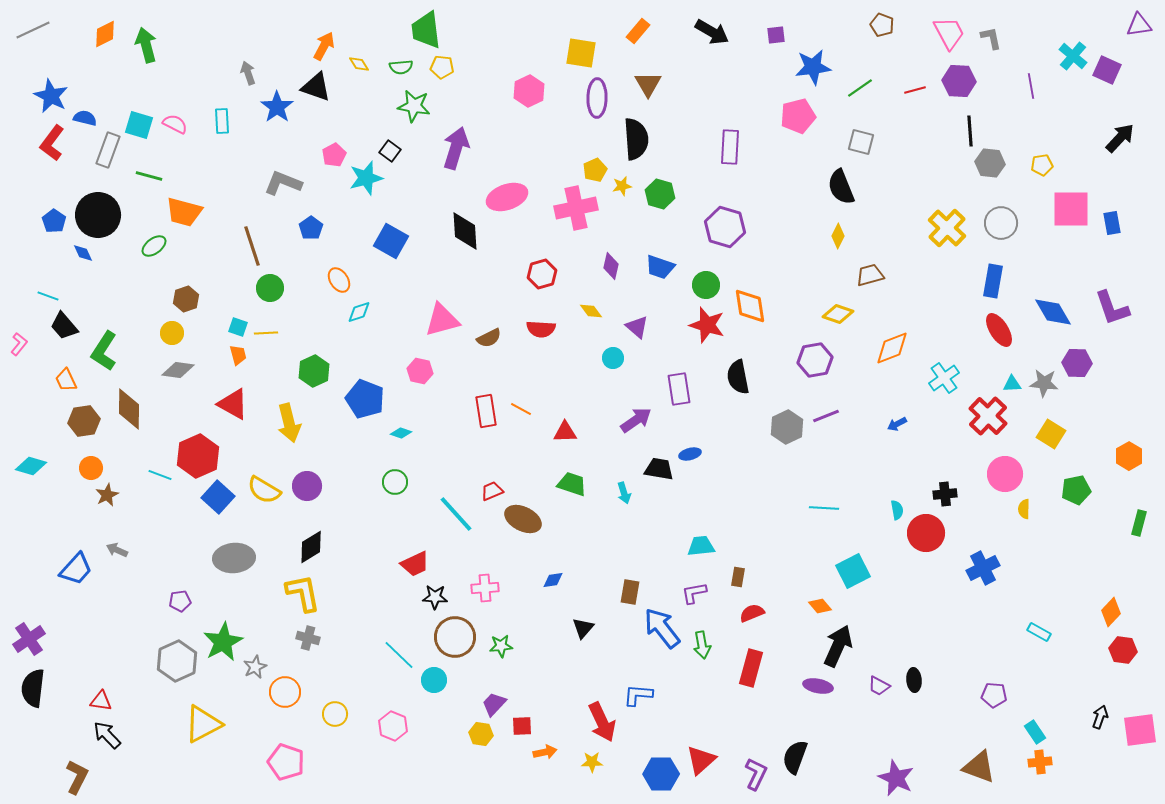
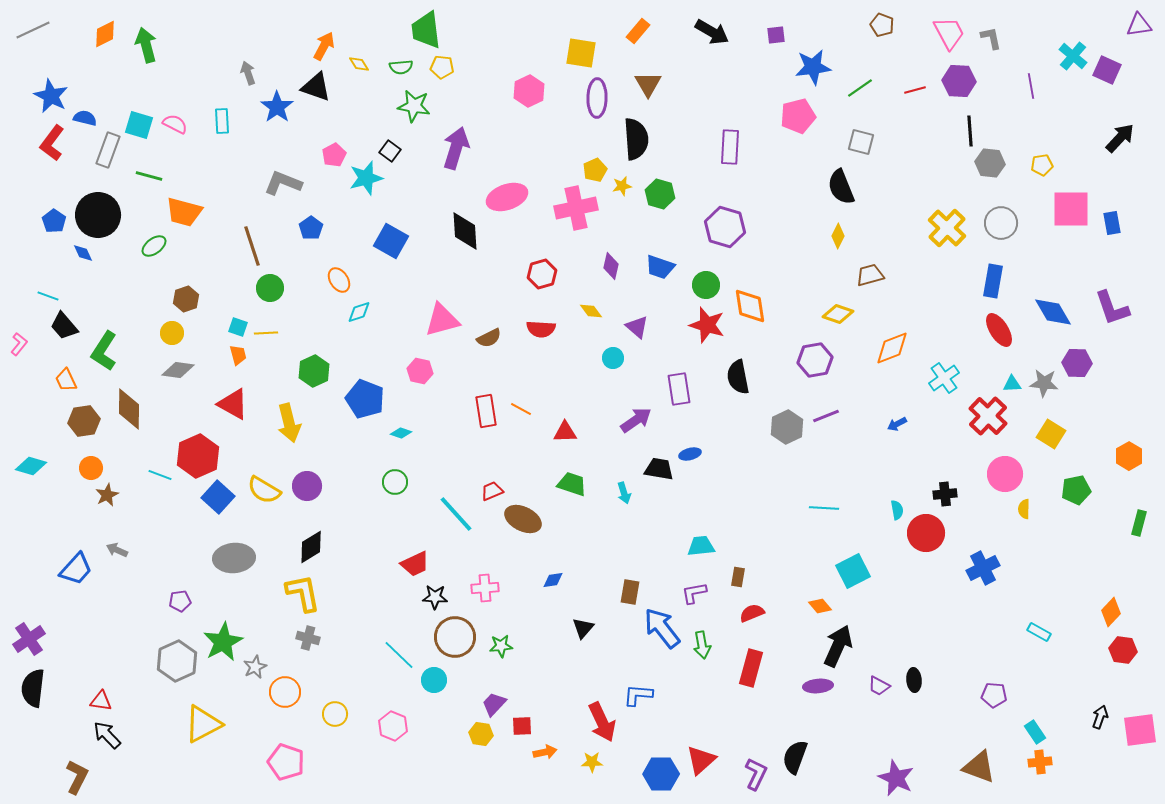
purple ellipse at (818, 686): rotated 16 degrees counterclockwise
